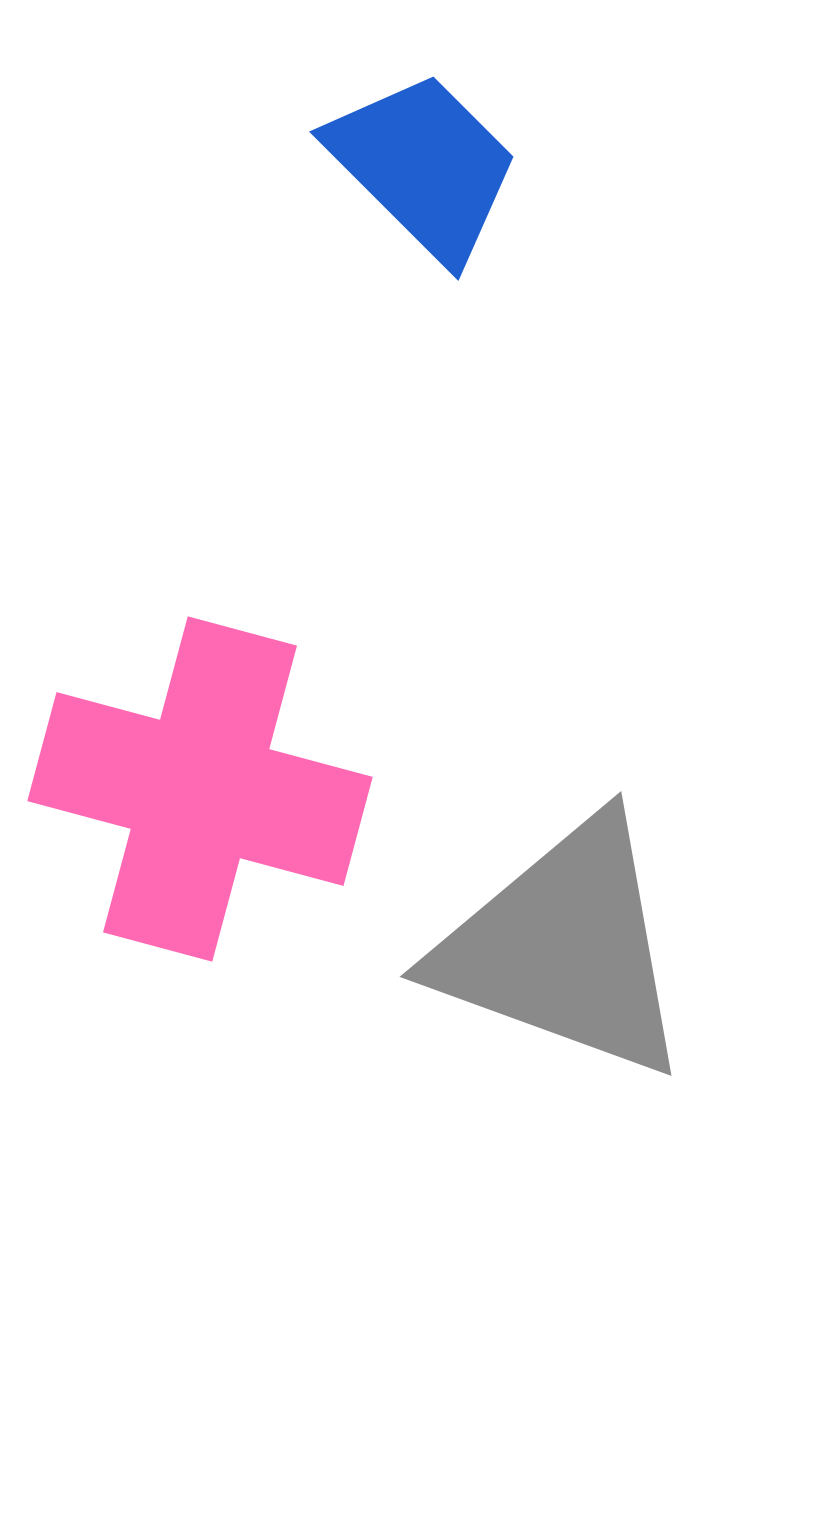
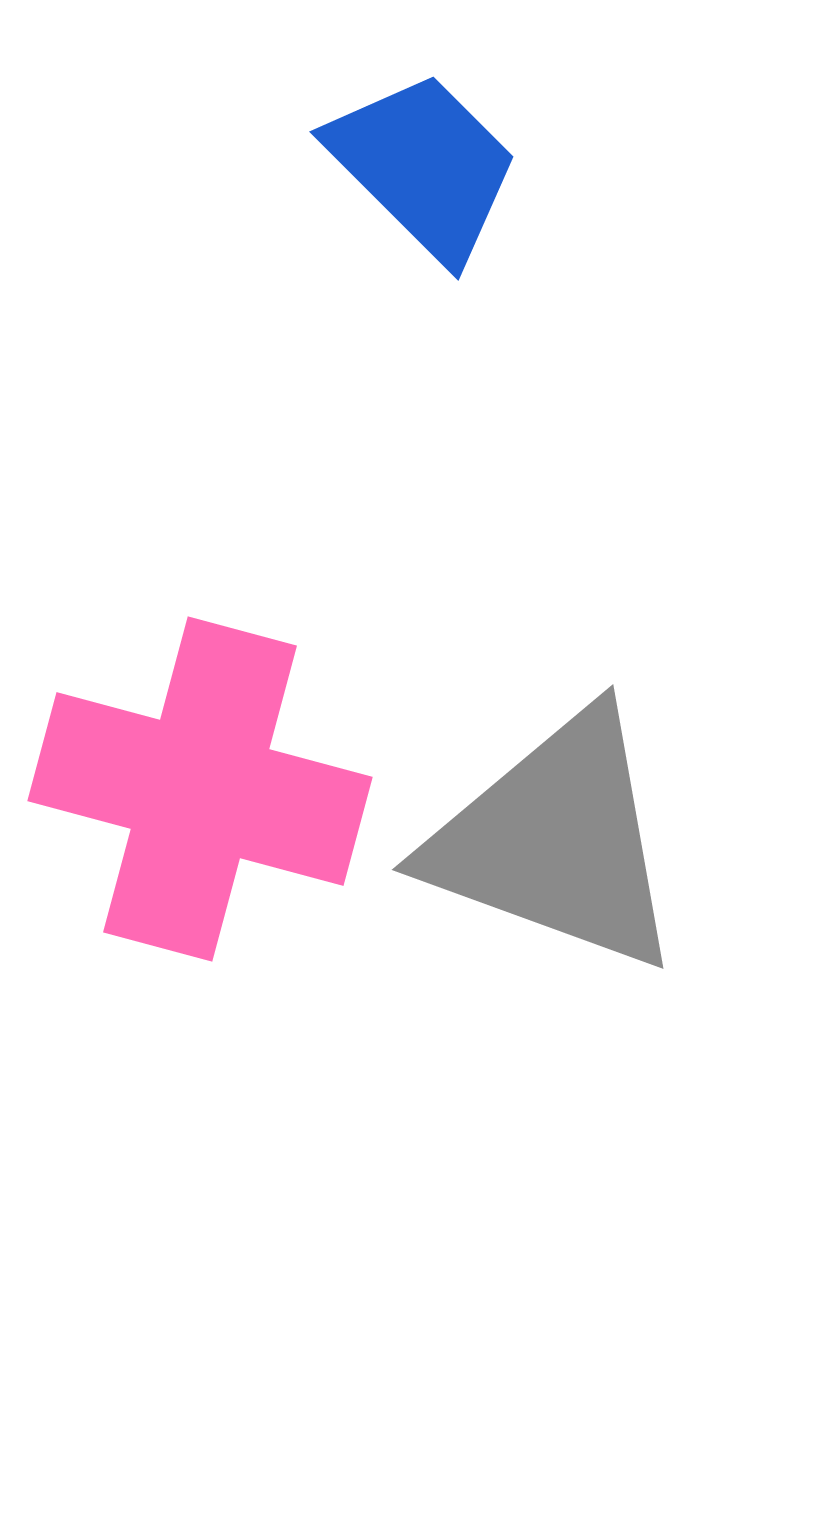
gray triangle: moved 8 px left, 107 px up
